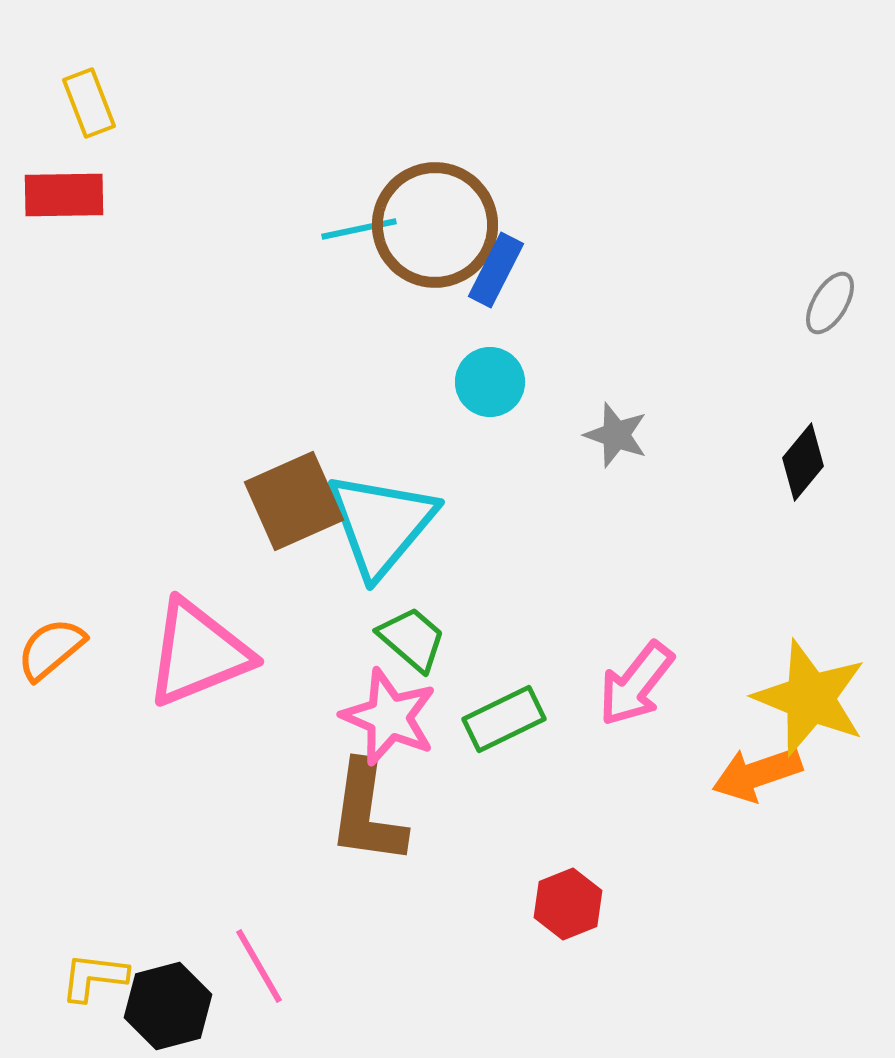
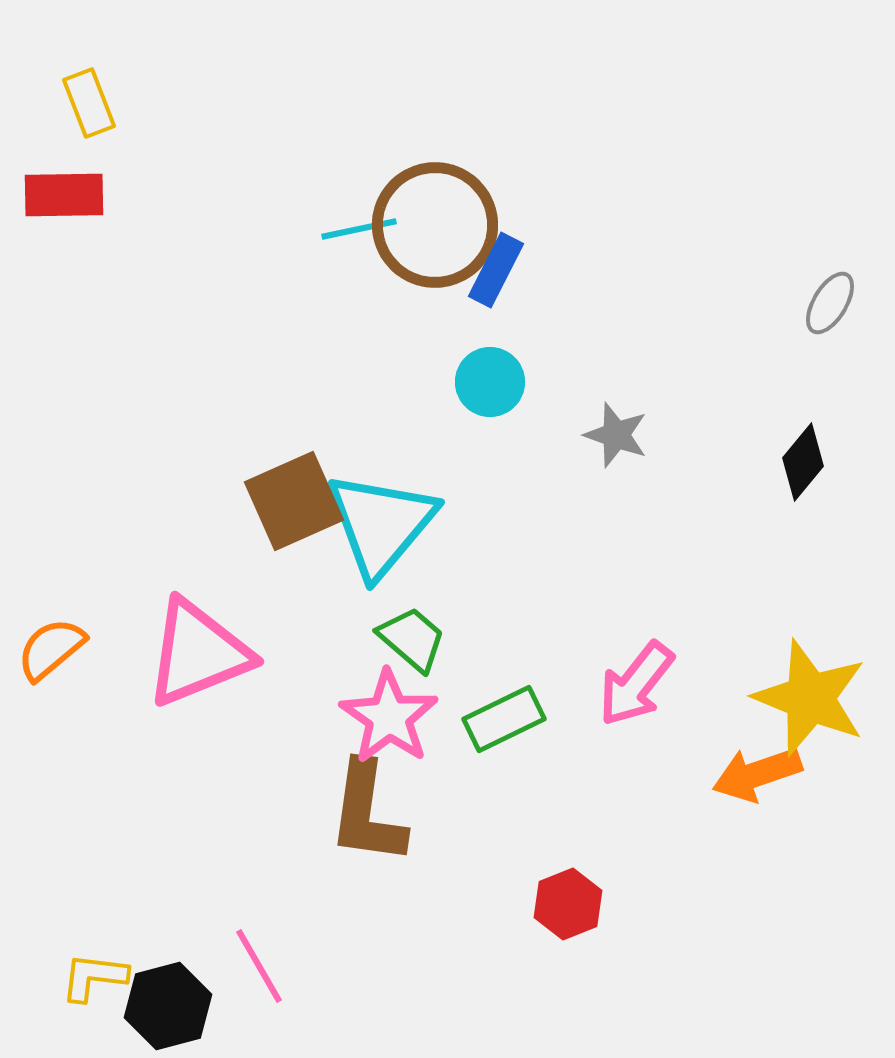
pink star: rotated 12 degrees clockwise
